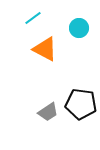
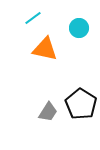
orange triangle: rotated 16 degrees counterclockwise
black pentagon: rotated 24 degrees clockwise
gray trapezoid: rotated 25 degrees counterclockwise
